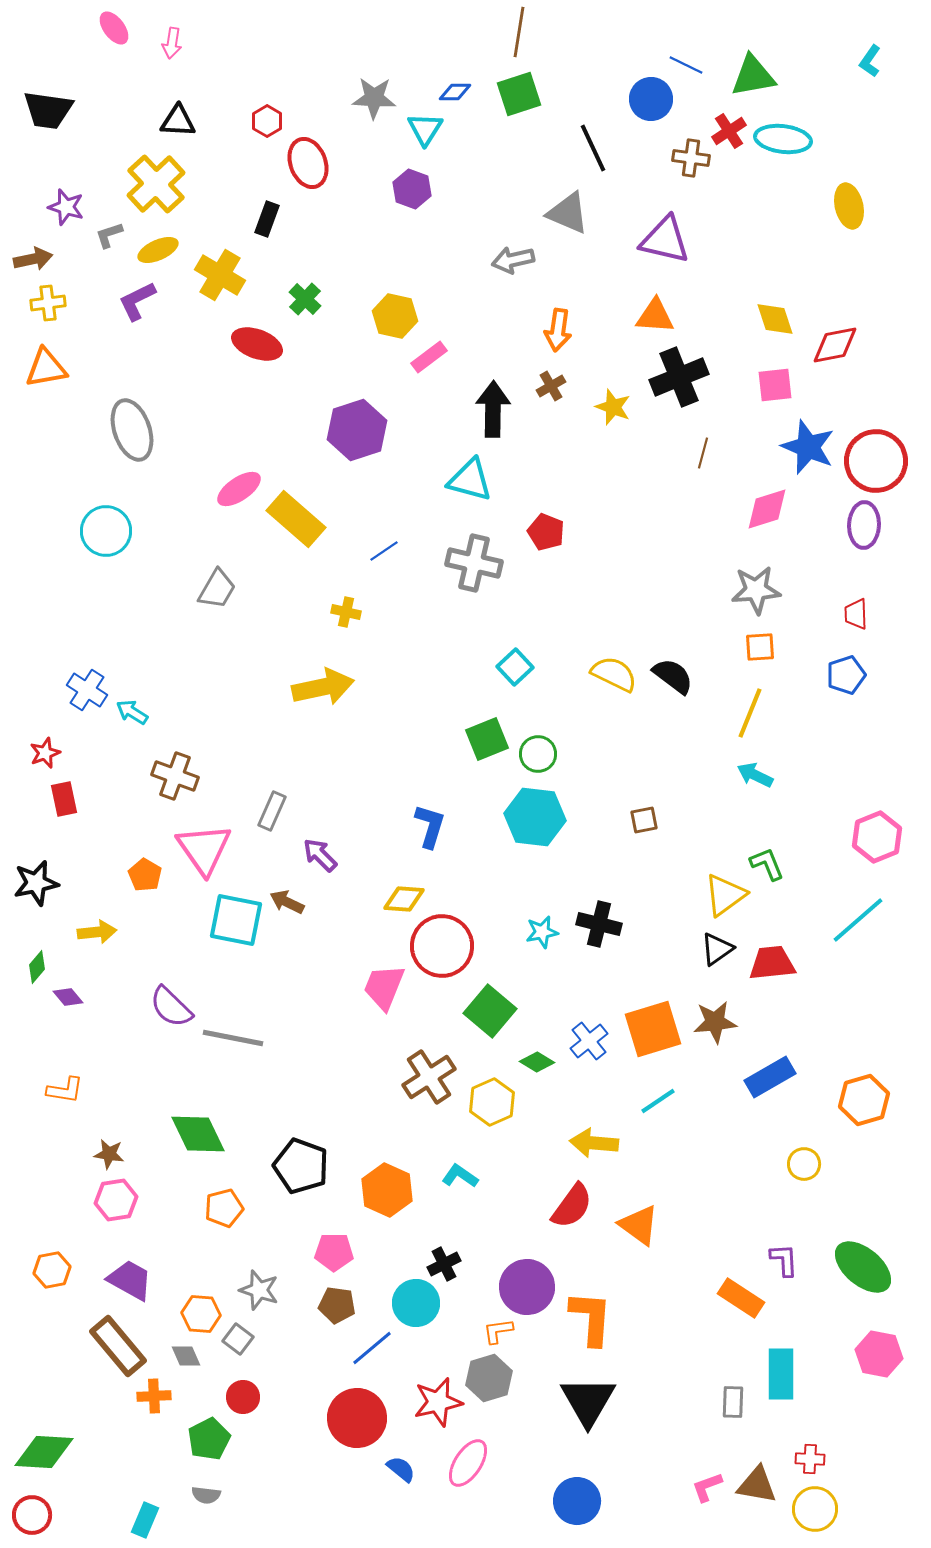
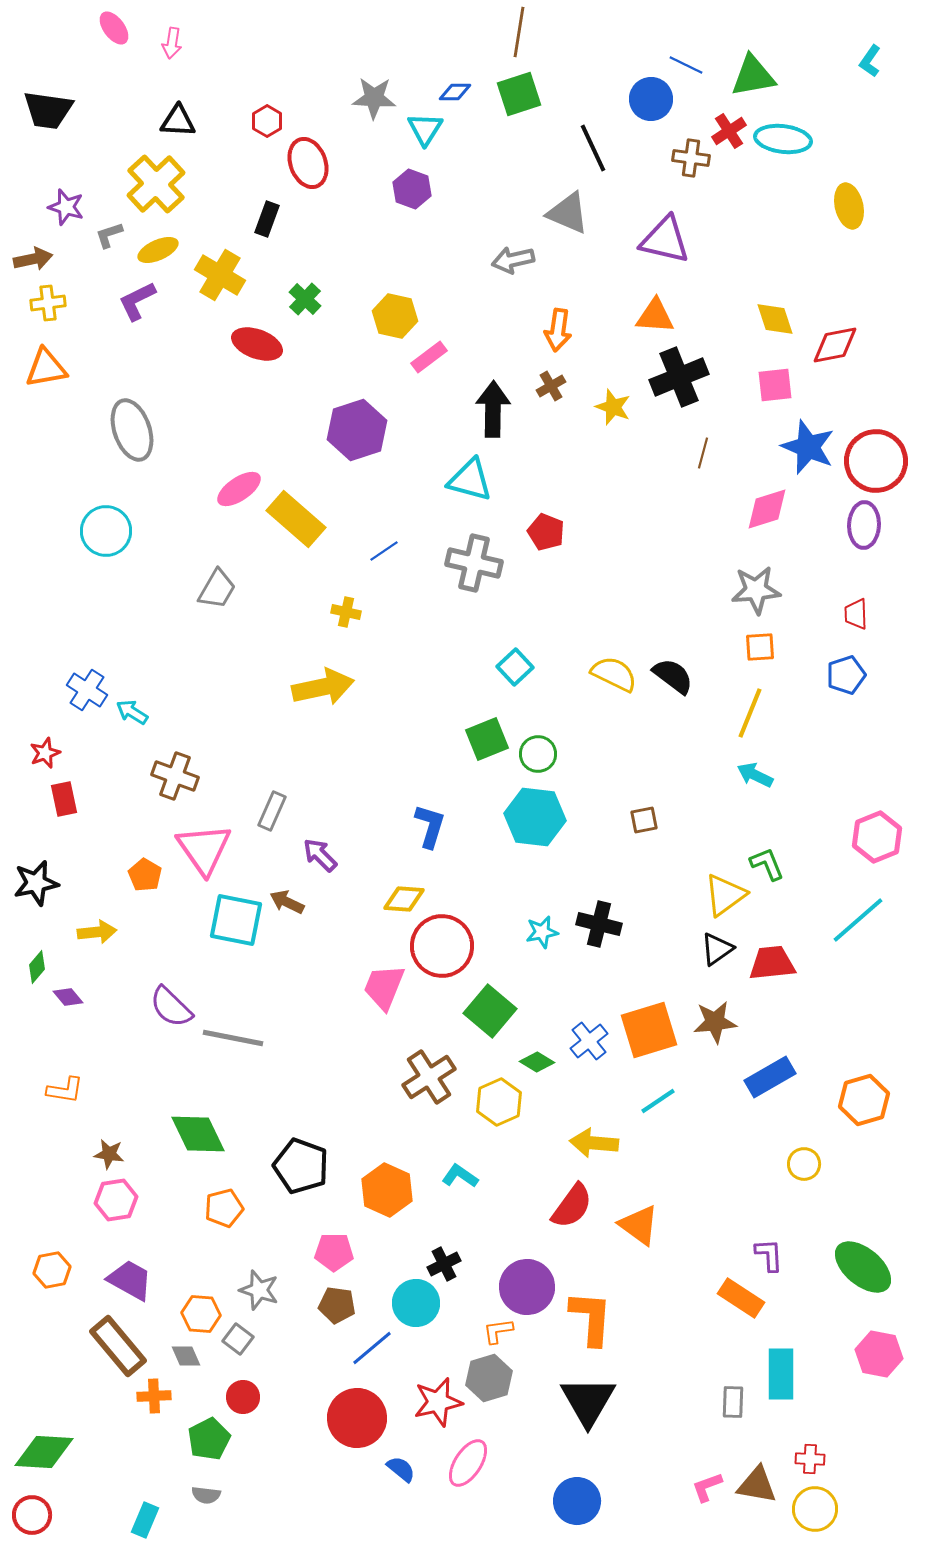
orange square at (653, 1029): moved 4 px left, 1 px down
yellow hexagon at (492, 1102): moved 7 px right
purple L-shape at (784, 1260): moved 15 px left, 5 px up
